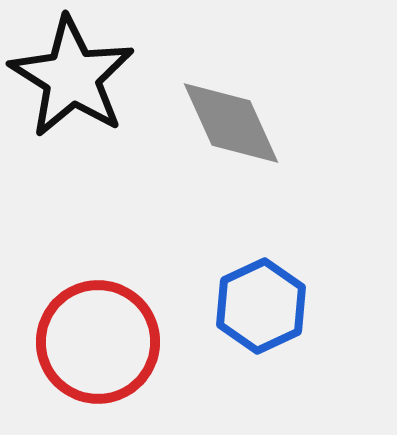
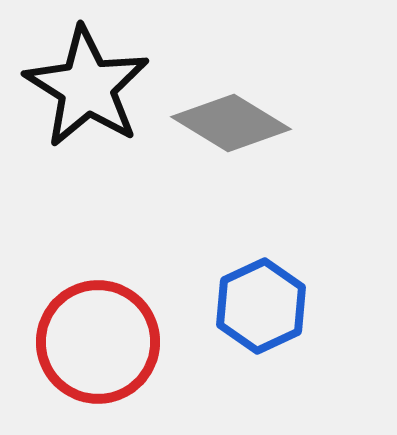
black star: moved 15 px right, 10 px down
gray diamond: rotated 34 degrees counterclockwise
